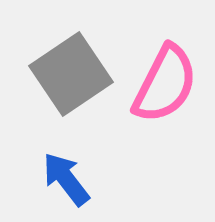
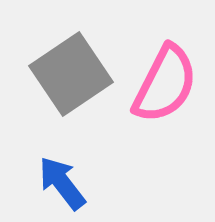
blue arrow: moved 4 px left, 4 px down
